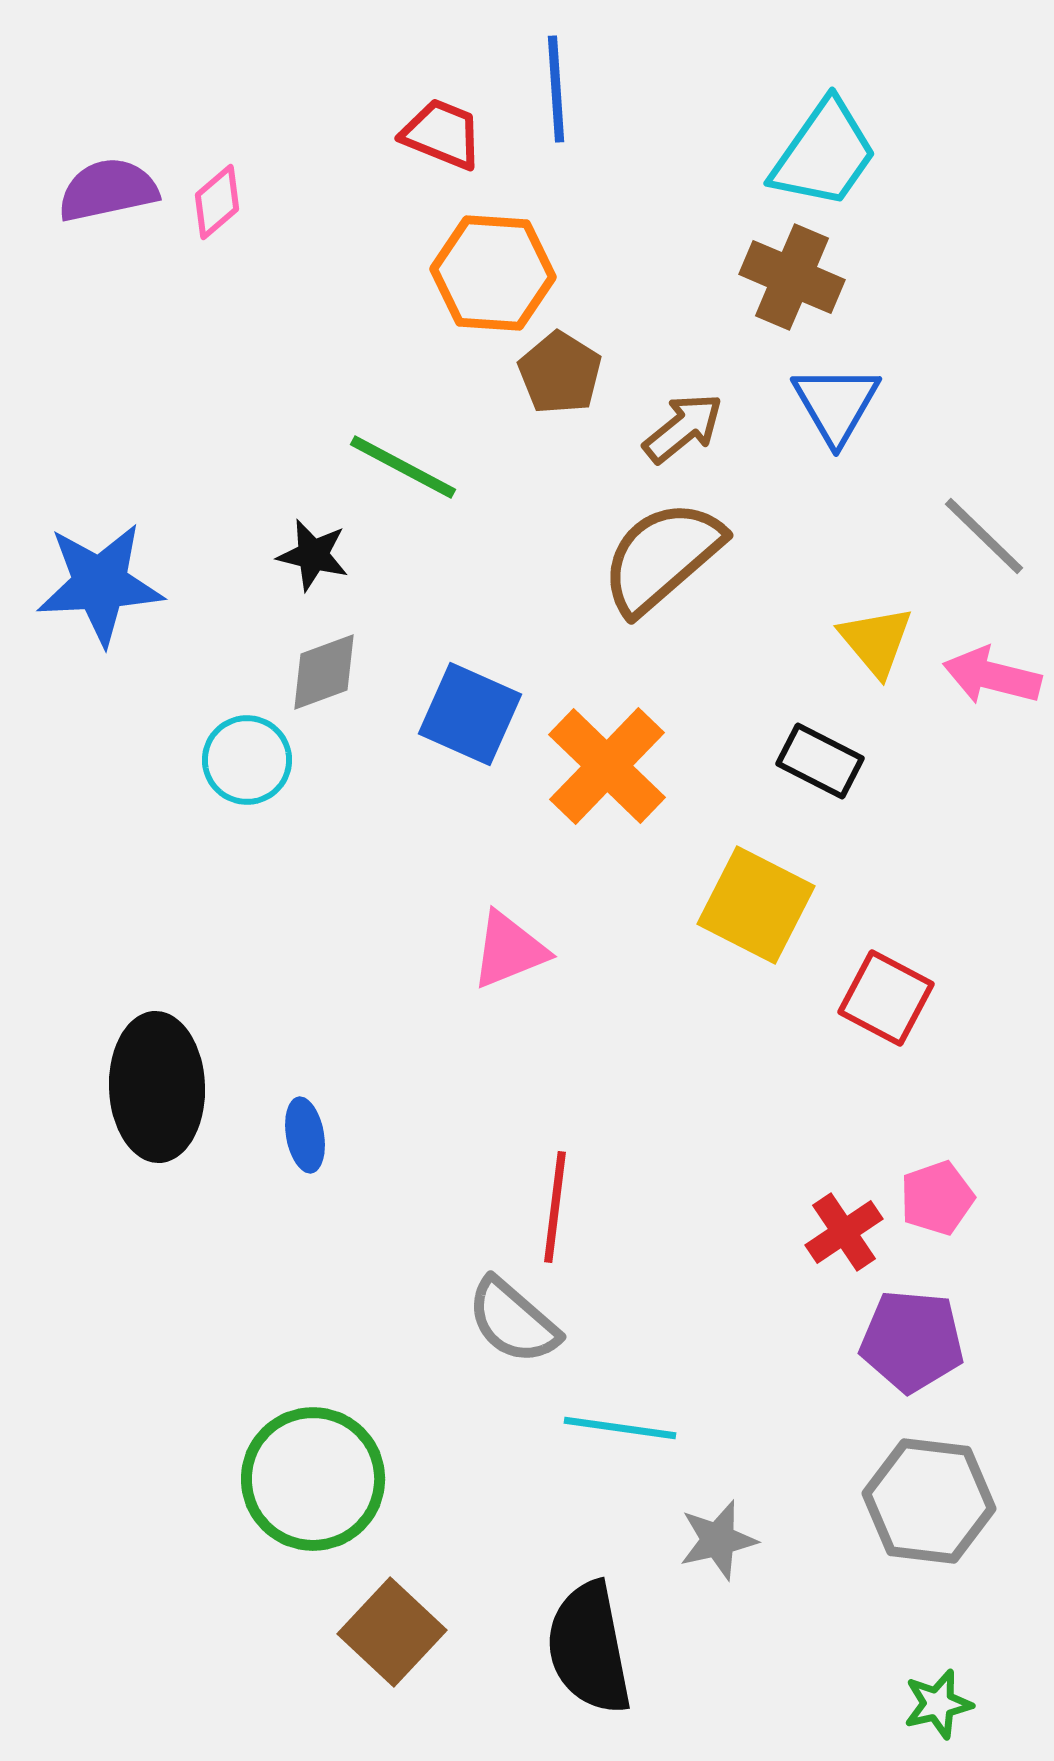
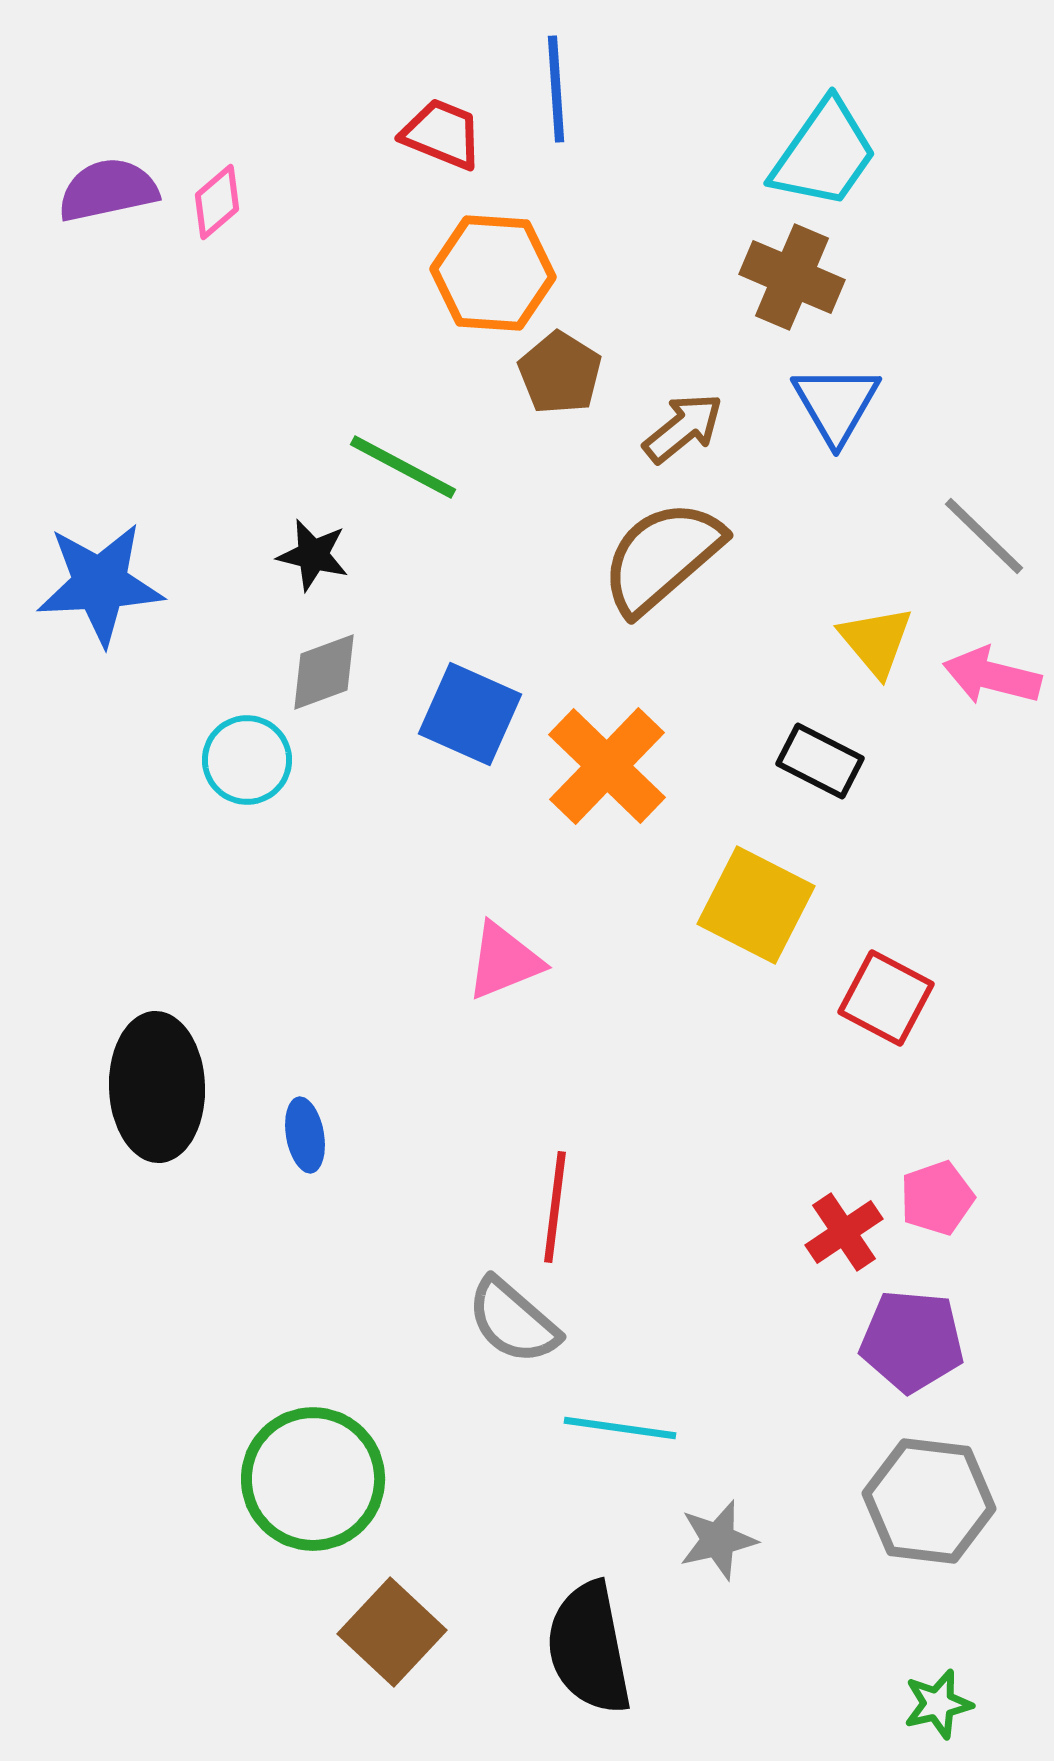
pink triangle: moved 5 px left, 11 px down
